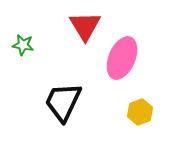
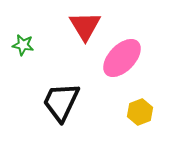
pink ellipse: rotated 21 degrees clockwise
black trapezoid: moved 2 px left
